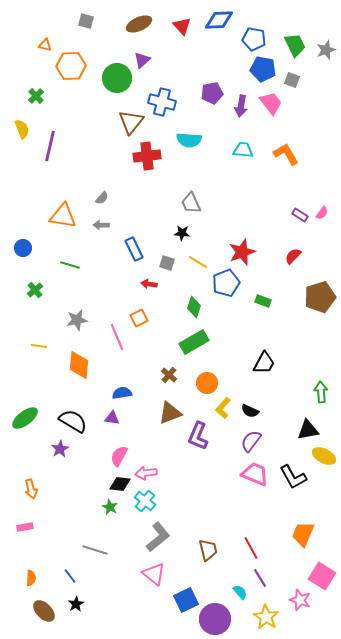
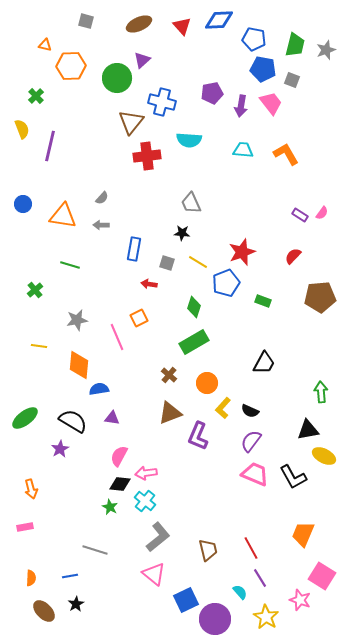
green trapezoid at (295, 45): rotated 40 degrees clockwise
blue circle at (23, 248): moved 44 px up
blue rectangle at (134, 249): rotated 35 degrees clockwise
brown pentagon at (320, 297): rotated 12 degrees clockwise
blue semicircle at (122, 393): moved 23 px left, 4 px up
blue line at (70, 576): rotated 63 degrees counterclockwise
